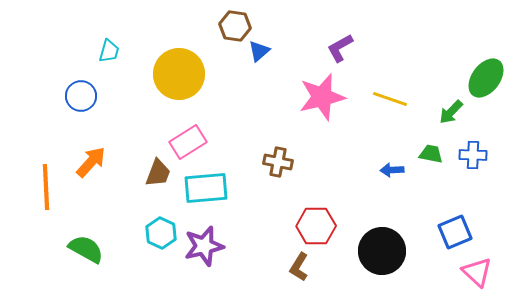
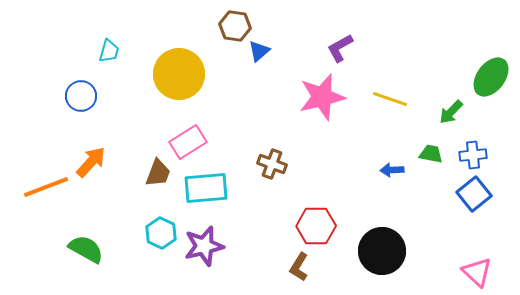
green ellipse: moved 5 px right, 1 px up
blue cross: rotated 8 degrees counterclockwise
brown cross: moved 6 px left, 2 px down; rotated 8 degrees clockwise
orange line: rotated 72 degrees clockwise
blue square: moved 19 px right, 38 px up; rotated 16 degrees counterclockwise
